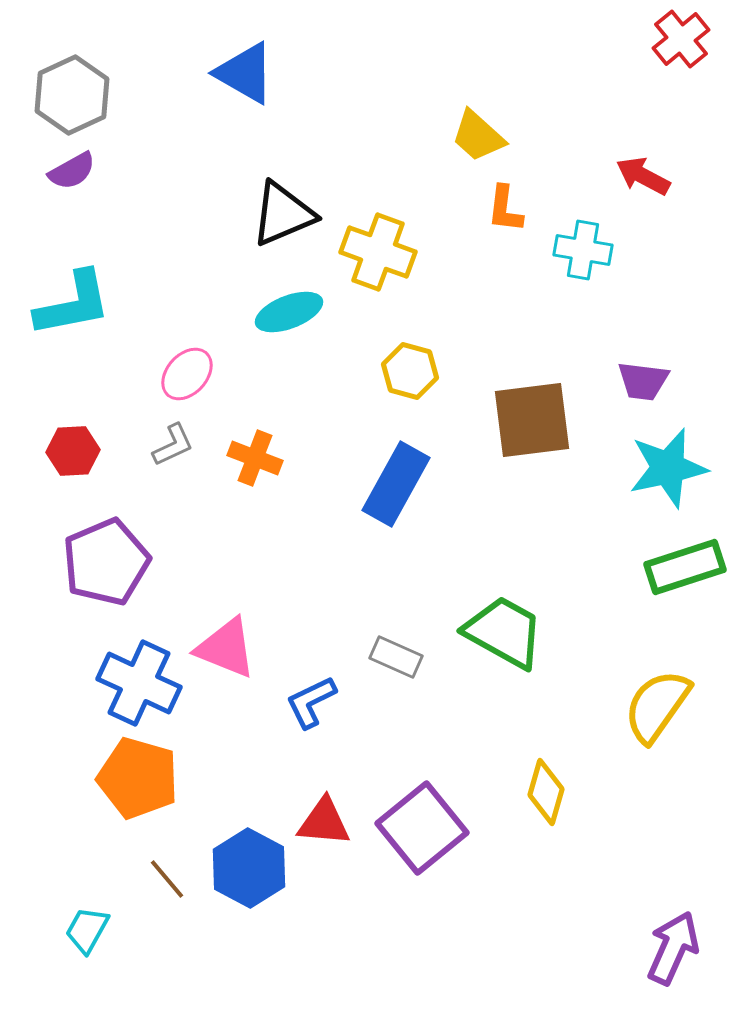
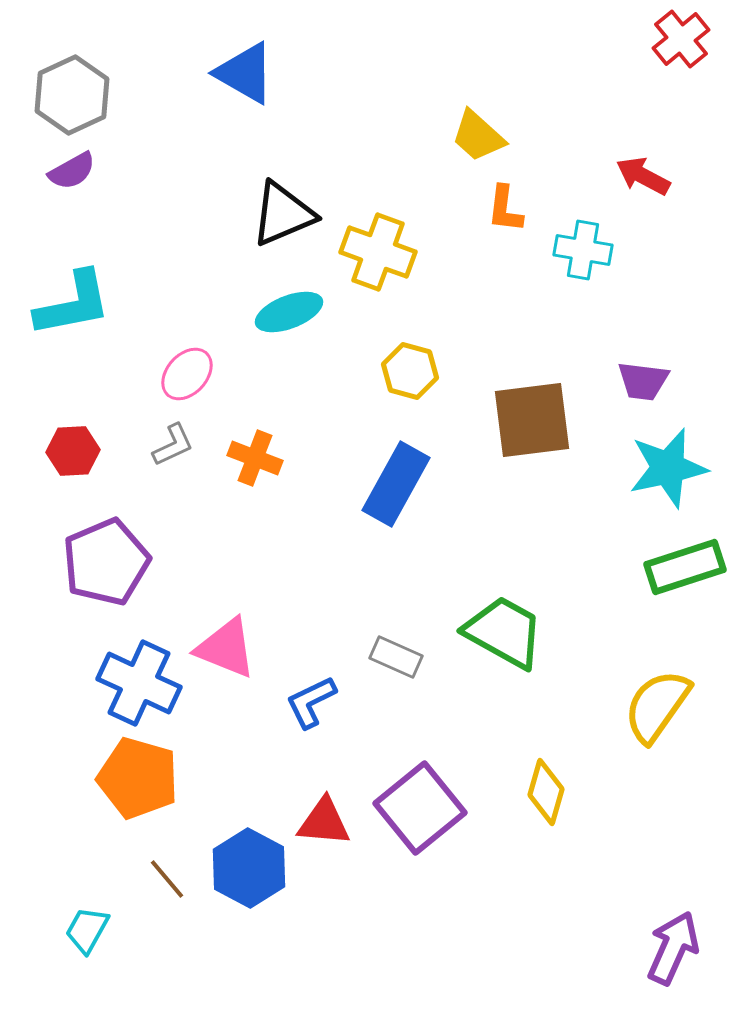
purple square: moved 2 px left, 20 px up
